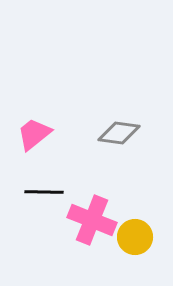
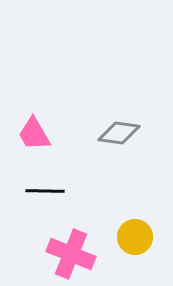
pink trapezoid: rotated 81 degrees counterclockwise
black line: moved 1 px right, 1 px up
pink cross: moved 21 px left, 34 px down
